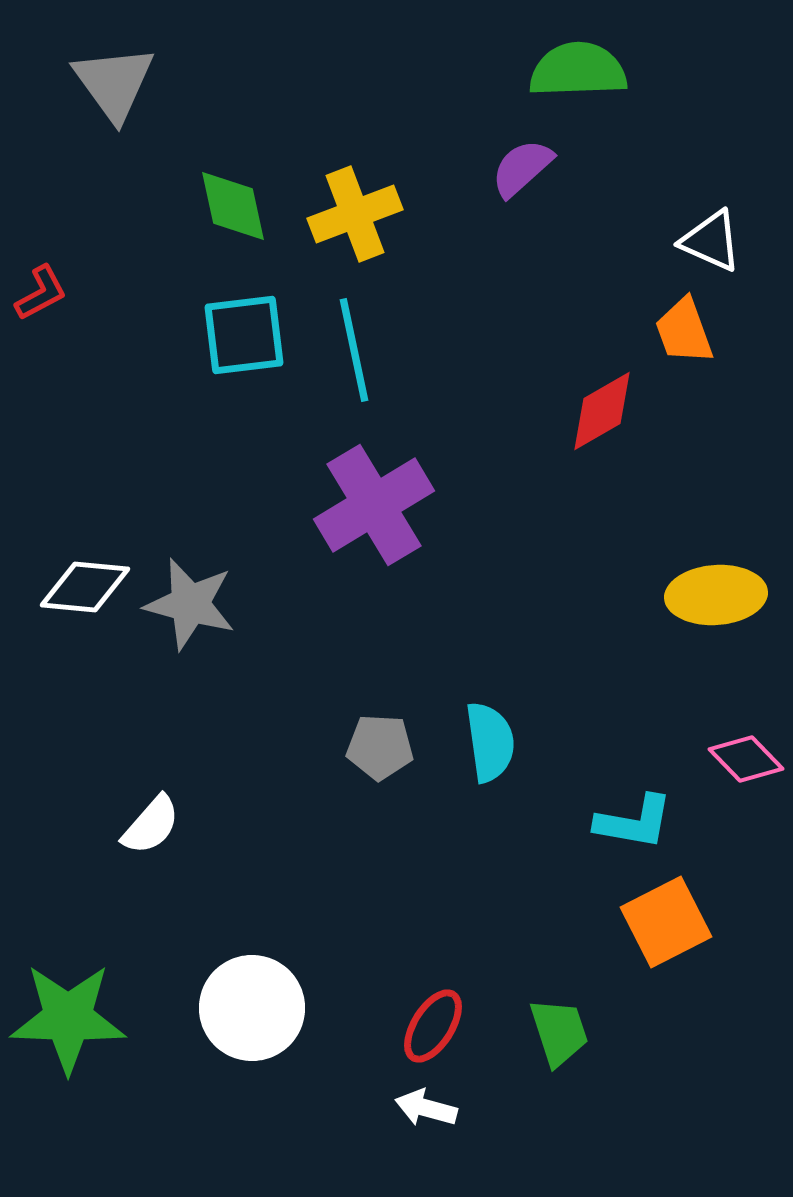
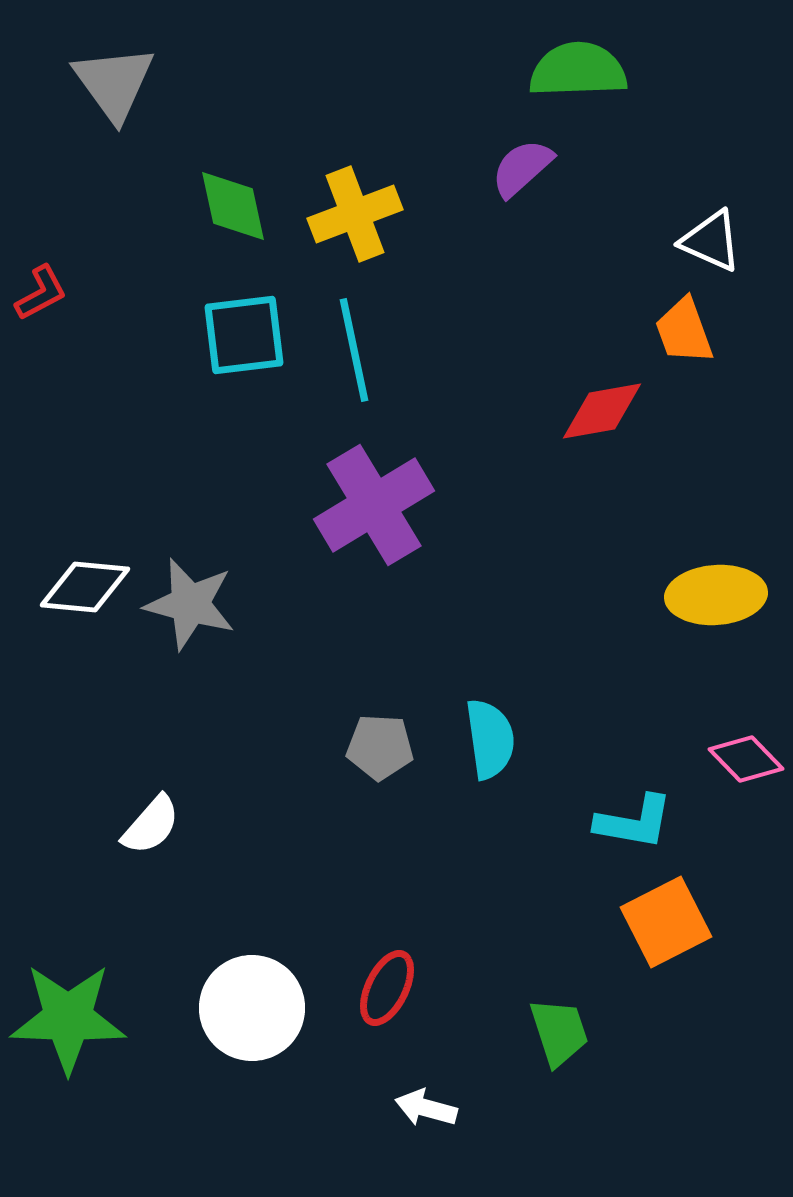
red diamond: rotated 20 degrees clockwise
cyan semicircle: moved 3 px up
red ellipse: moved 46 px left, 38 px up; rotated 6 degrees counterclockwise
